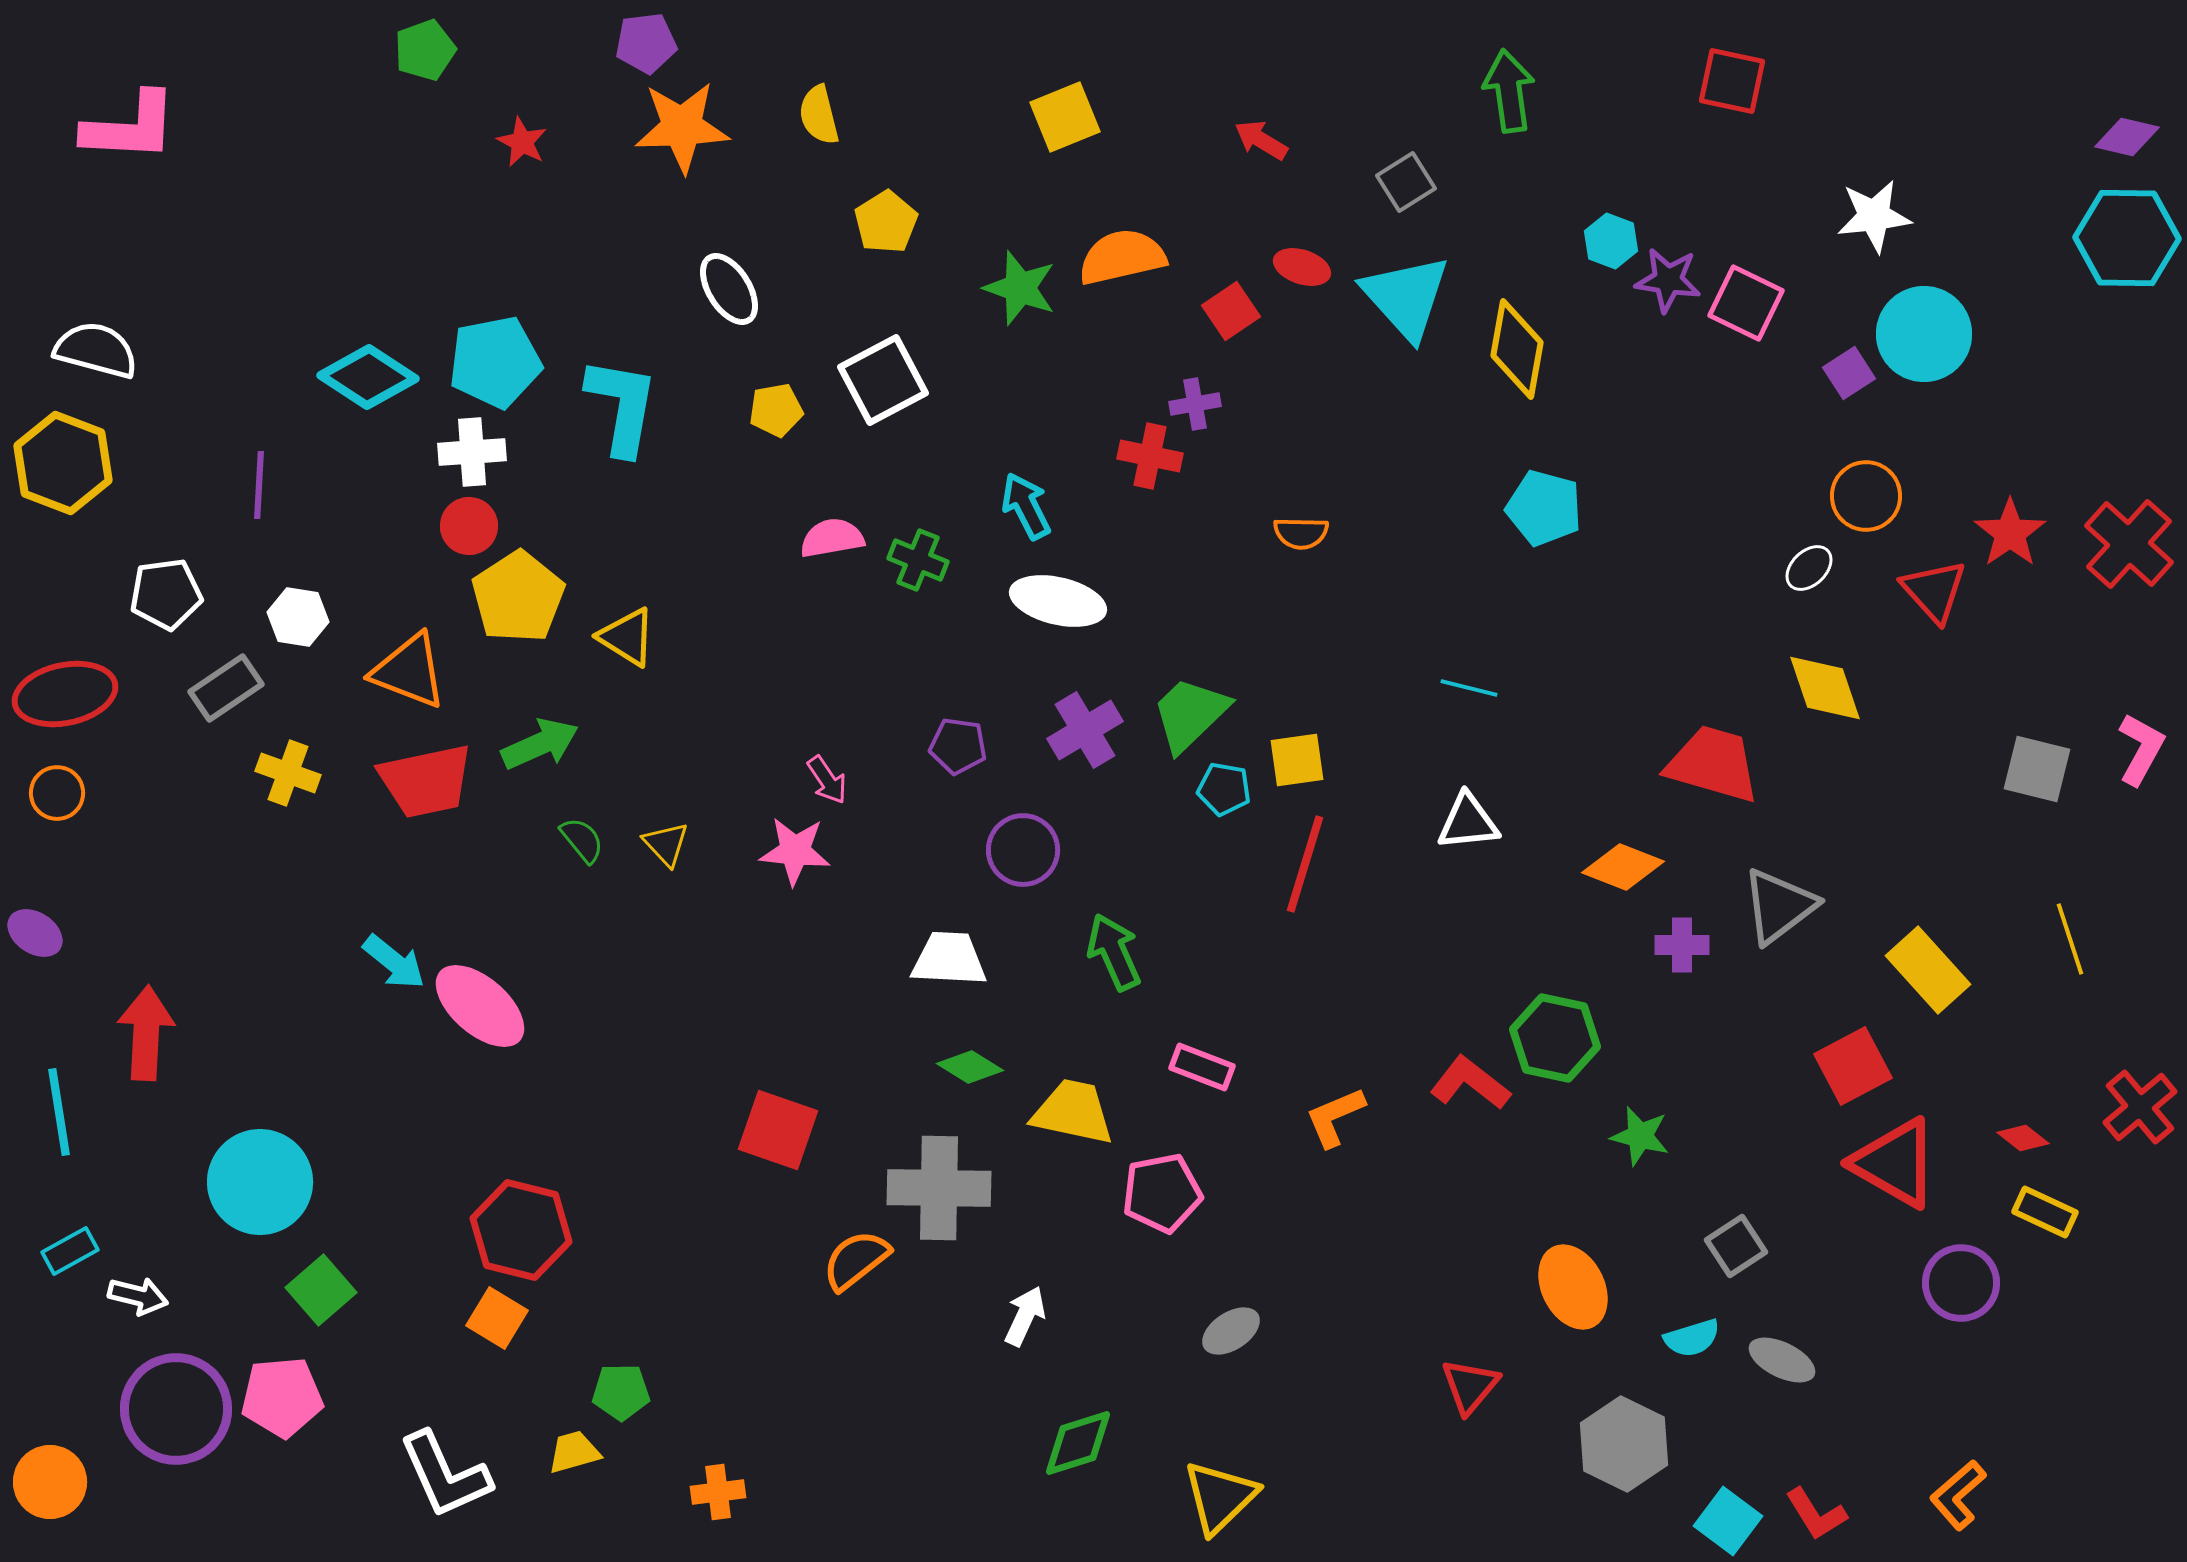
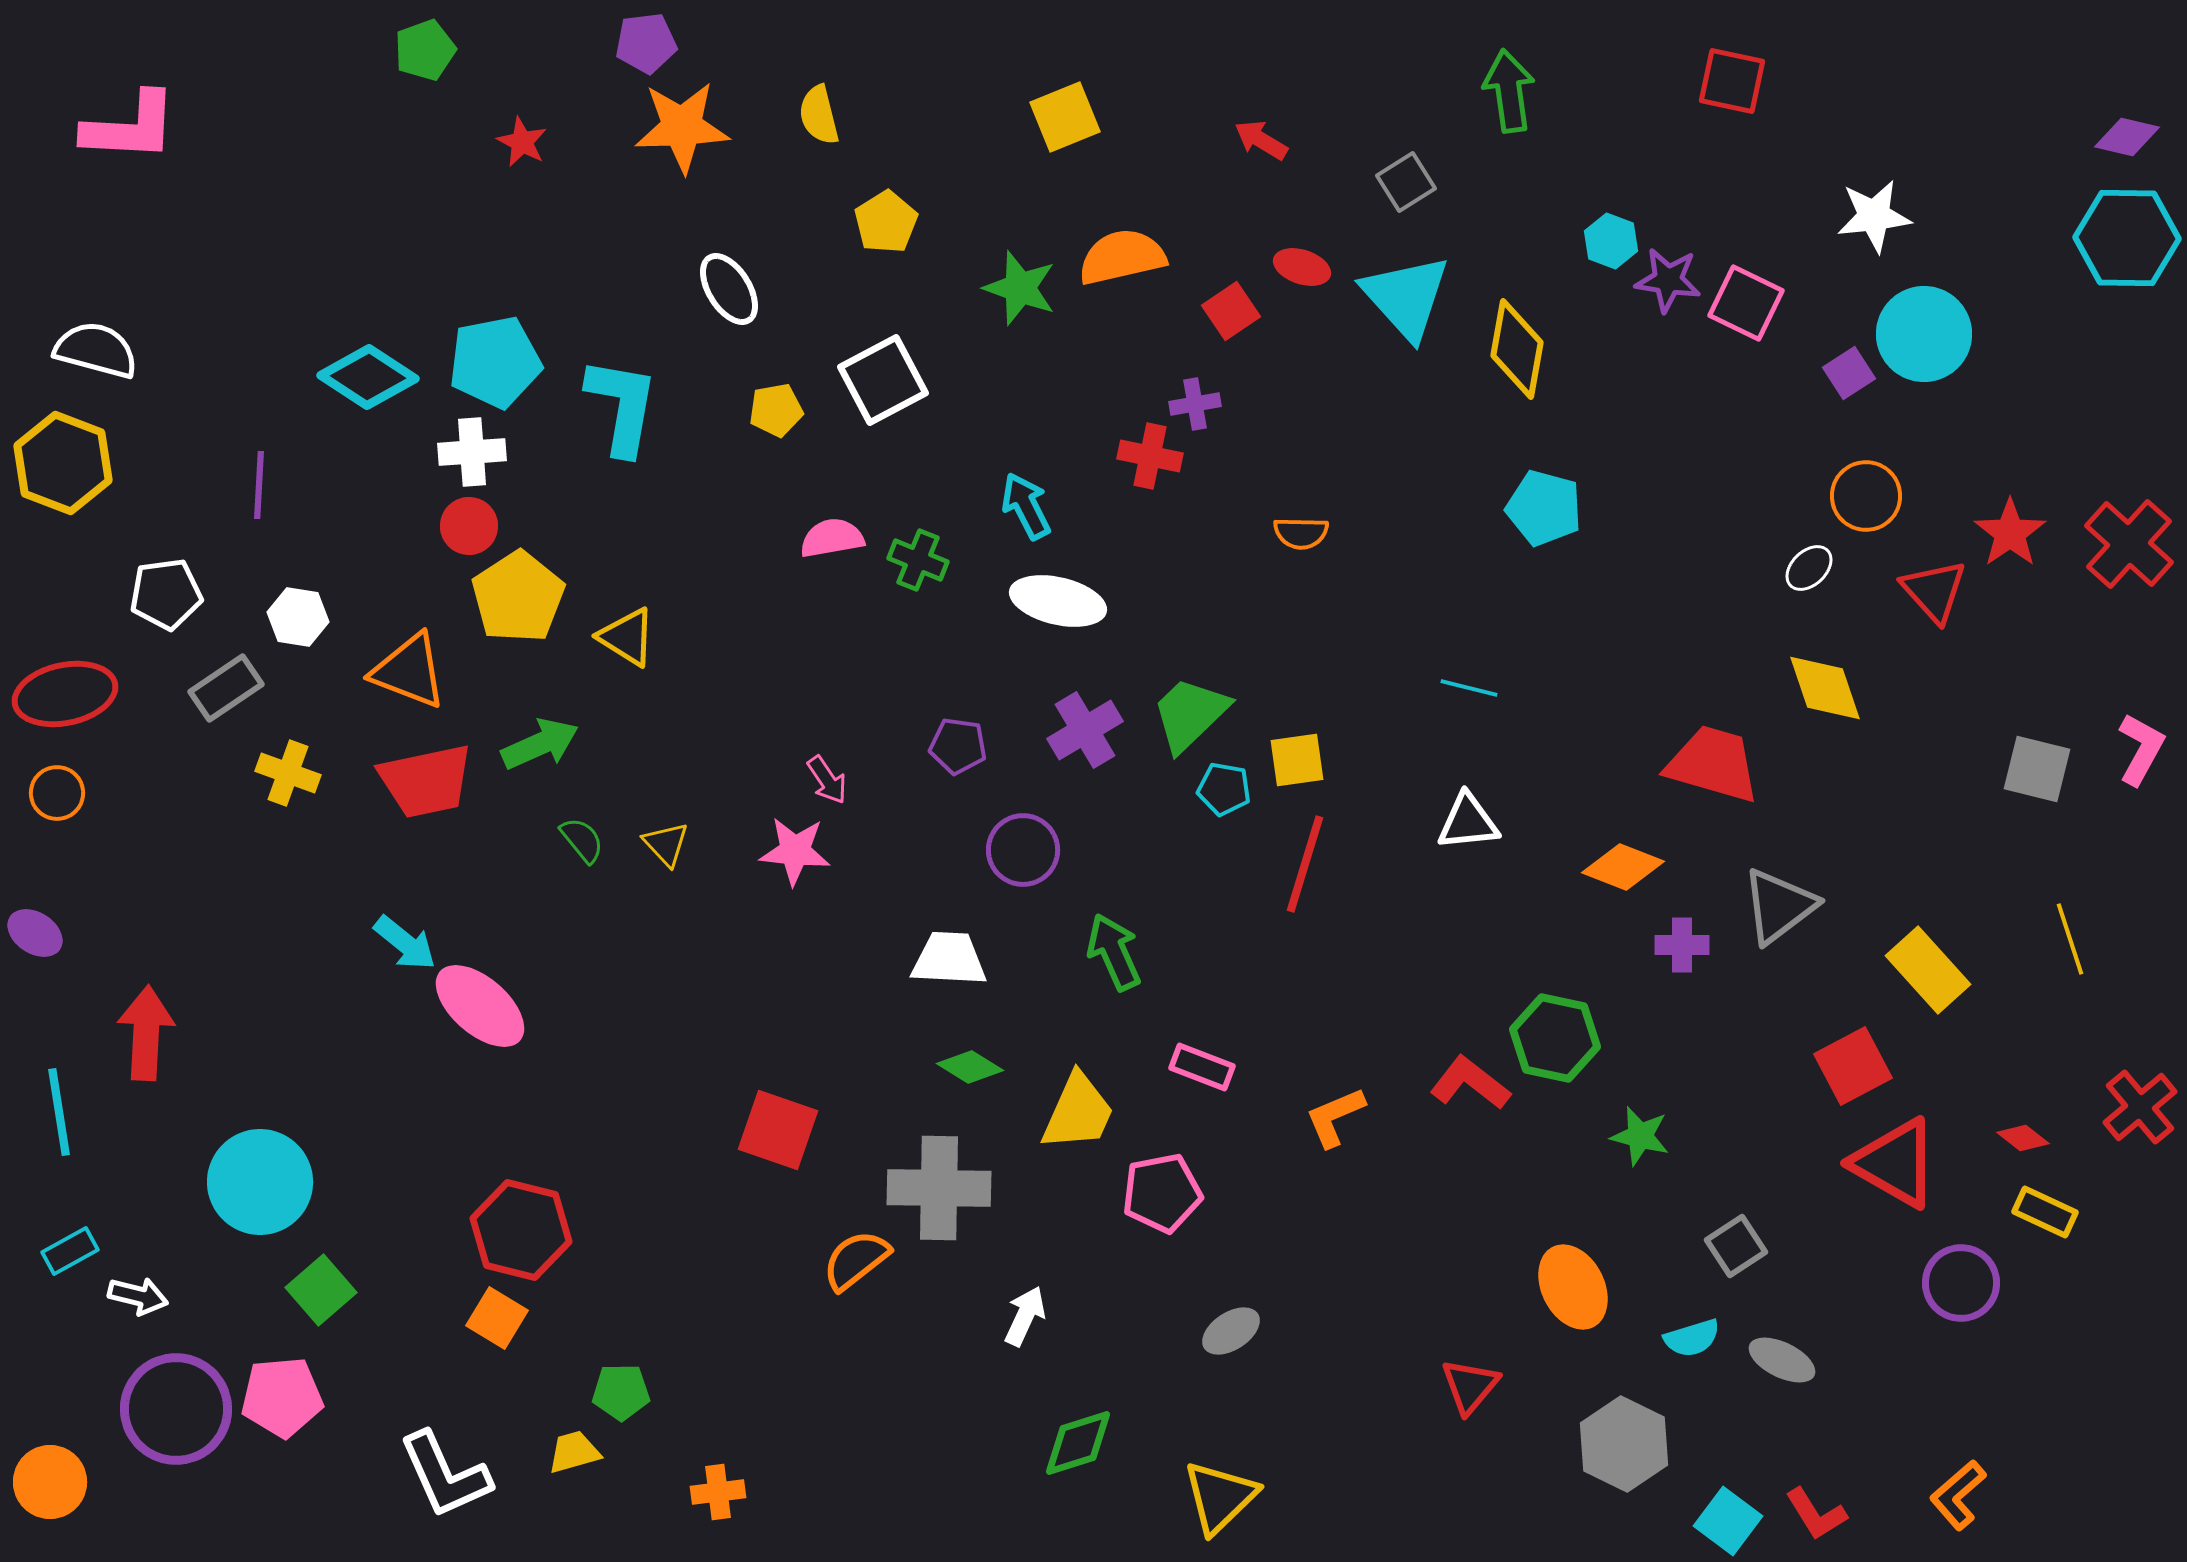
cyan arrow at (394, 962): moved 11 px right, 19 px up
yellow trapezoid at (1073, 1112): moved 5 px right; rotated 102 degrees clockwise
